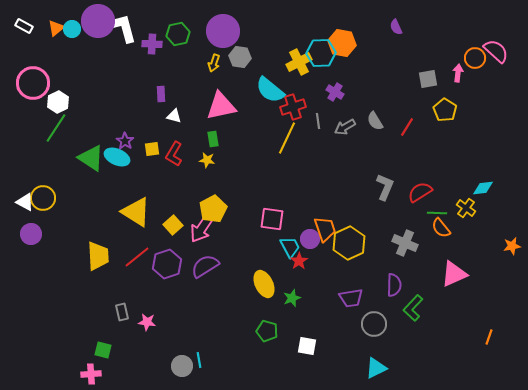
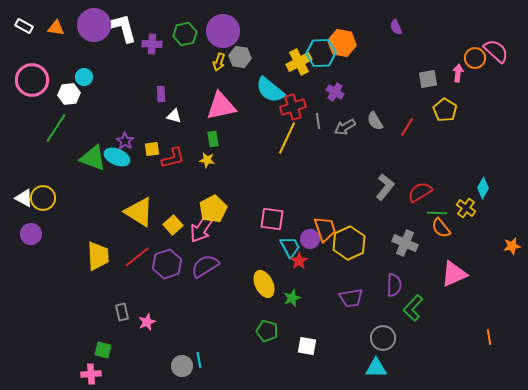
purple circle at (98, 21): moved 4 px left, 4 px down
orange triangle at (56, 28): rotated 48 degrees clockwise
cyan circle at (72, 29): moved 12 px right, 48 px down
green hexagon at (178, 34): moved 7 px right
yellow arrow at (214, 63): moved 5 px right, 1 px up
pink circle at (33, 83): moved 1 px left, 3 px up
white hexagon at (58, 102): moved 11 px right, 8 px up; rotated 20 degrees clockwise
red L-shape at (174, 154): moved 1 px left, 4 px down; rotated 135 degrees counterclockwise
green triangle at (91, 158): moved 2 px right; rotated 12 degrees counterclockwise
gray L-shape at (385, 187): rotated 16 degrees clockwise
cyan diamond at (483, 188): rotated 55 degrees counterclockwise
white triangle at (25, 202): moved 1 px left, 4 px up
yellow triangle at (136, 212): moved 3 px right
pink star at (147, 322): rotated 30 degrees counterclockwise
gray circle at (374, 324): moved 9 px right, 14 px down
orange line at (489, 337): rotated 28 degrees counterclockwise
cyan triangle at (376, 368): rotated 25 degrees clockwise
